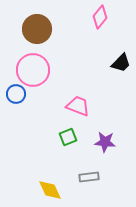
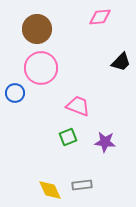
pink diamond: rotated 45 degrees clockwise
black trapezoid: moved 1 px up
pink circle: moved 8 px right, 2 px up
blue circle: moved 1 px left, 1 px up
gray rectangle: moved 7 px left, 8 px down
